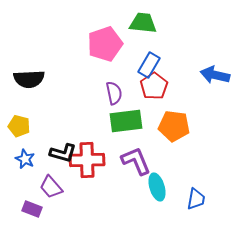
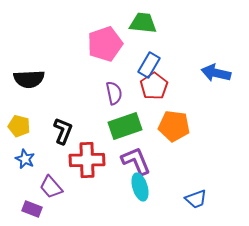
blue arrow: moved 1 px right, 2 px up
green rectangle: moved 1 px left, 5 px down; rotated 12 degrees counterclockwise
black L-shape: moved 22 px up; rotated 84 degrees counterclockwise
cyan ellipse: moved 17 px left
blue trapezoid: rotated 60 degrees clockwise
